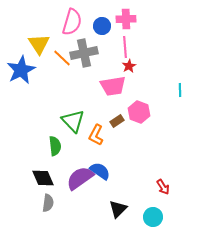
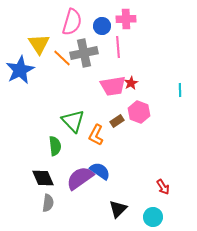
pink line: moved 7 px left
red star: moved 2 px right, 17 px down
blue star: moved 1 px left
